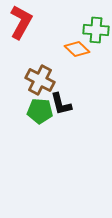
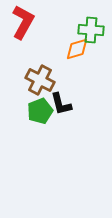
red L-shape: moved 2 px right
green cross: moved 5 px left
orange diamond: rotated 60 degrees counterclockwise
green pentagon: rotated 25 degrees counterclockwise
